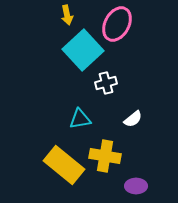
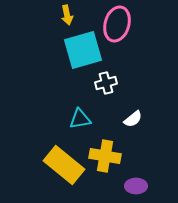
pink ellipse: rotated 12 degrees counterclockwise
cyan square: rotated 27 degrees clockwise
